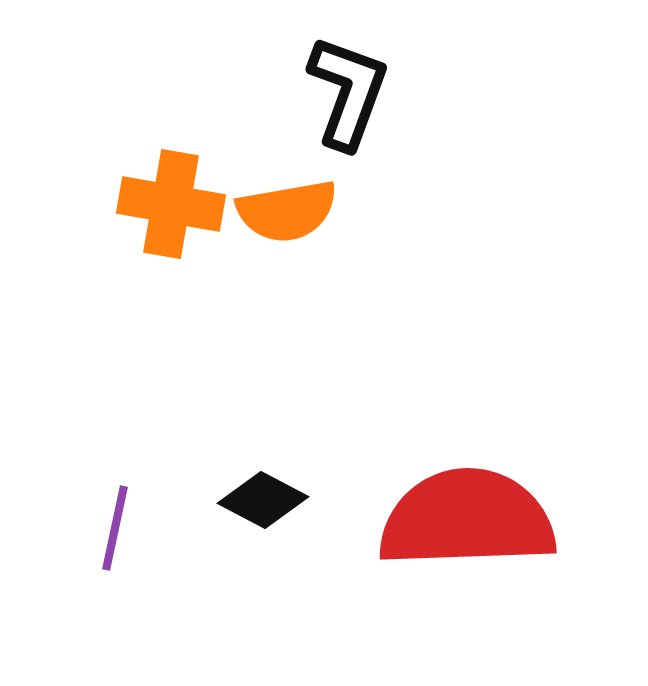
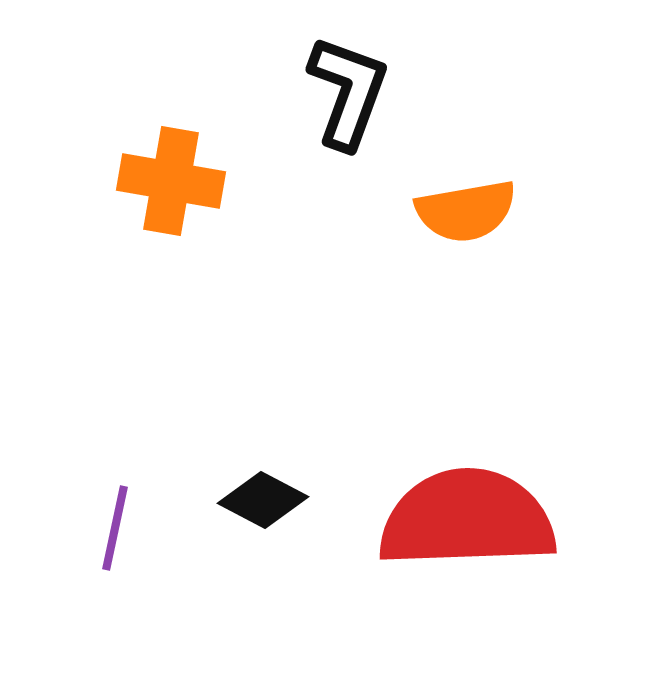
orange cross: moved 23 px up
orange semicircle: moved 179 px right
